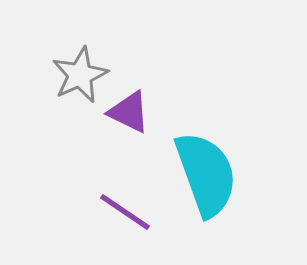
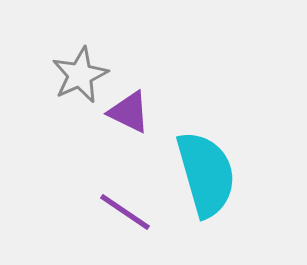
cyan semicircle: rotated 4 degrees clockwise
